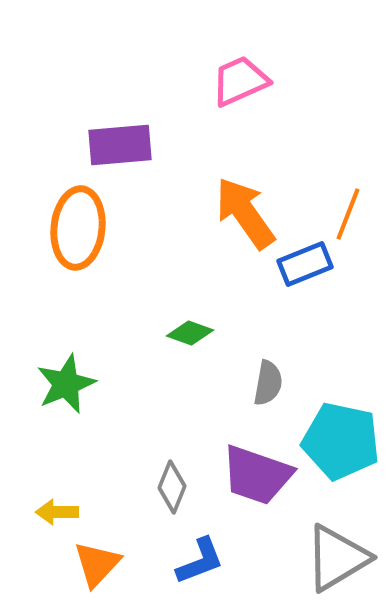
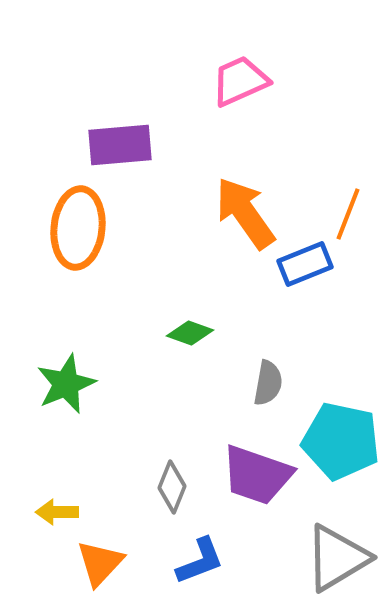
orange triangle: moved 3 px right, 1 px up
